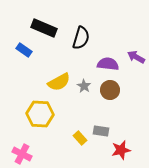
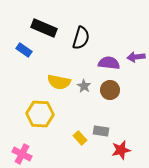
purple arrow: rotated 36 degrees counterclockwise
purple semicircle: moved 1 px right, 1 px up
yellow semicircle: rotated 40 degrees clockwise
